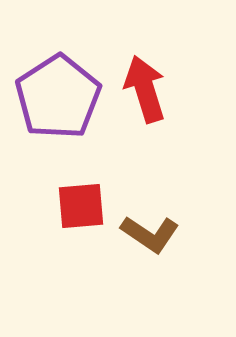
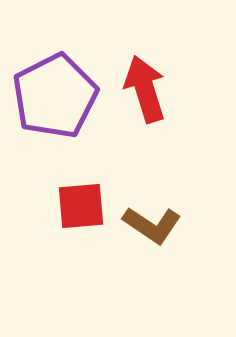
purple pentagon: moved 3 px left, 1 px up; rotated 6 degrees clockwise
brown L-shape: moved 2 px right, 9 px up
